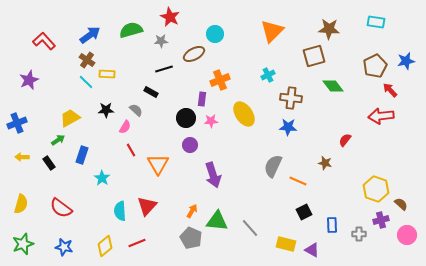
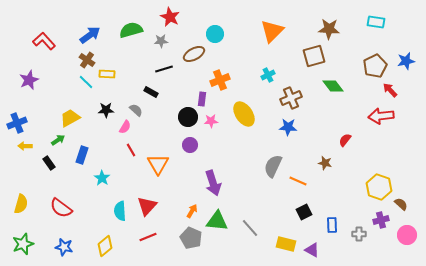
brown cross at (291, 98): rotated 30 degrees counterclockwise
black circle at (186, 118): moved 2 px right, 1 px up
yellow arrow at (22, 157): moved 3 px right, 11 px up
purple arrow at (213, 175): moved 8 px down
yellow hexagon at (376, 189): moved 3 px right, 2 px up
red line at (137, 243): moved 11 px right, 6 px up
